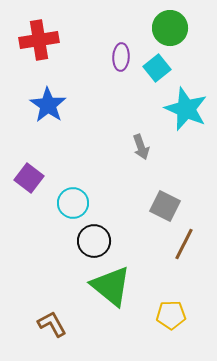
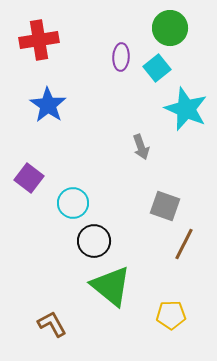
gray square: rotated 8 degrees counterclockwise
